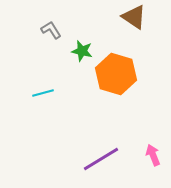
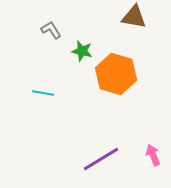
brown triangle: rotated 24 degrees counterclockwise
cyan line: rotated 25 degrees clockwise
